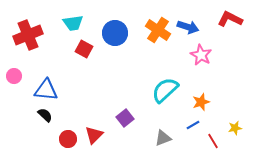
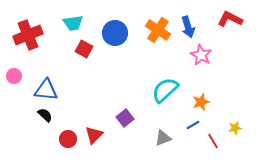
blue arrow: rotated 55 degrees clockwise
